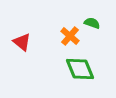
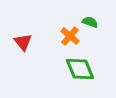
green semicircle: moved 2 px left, 1 px up
red triangle: moved 1 px right; rotated 12 degrees clockwise
